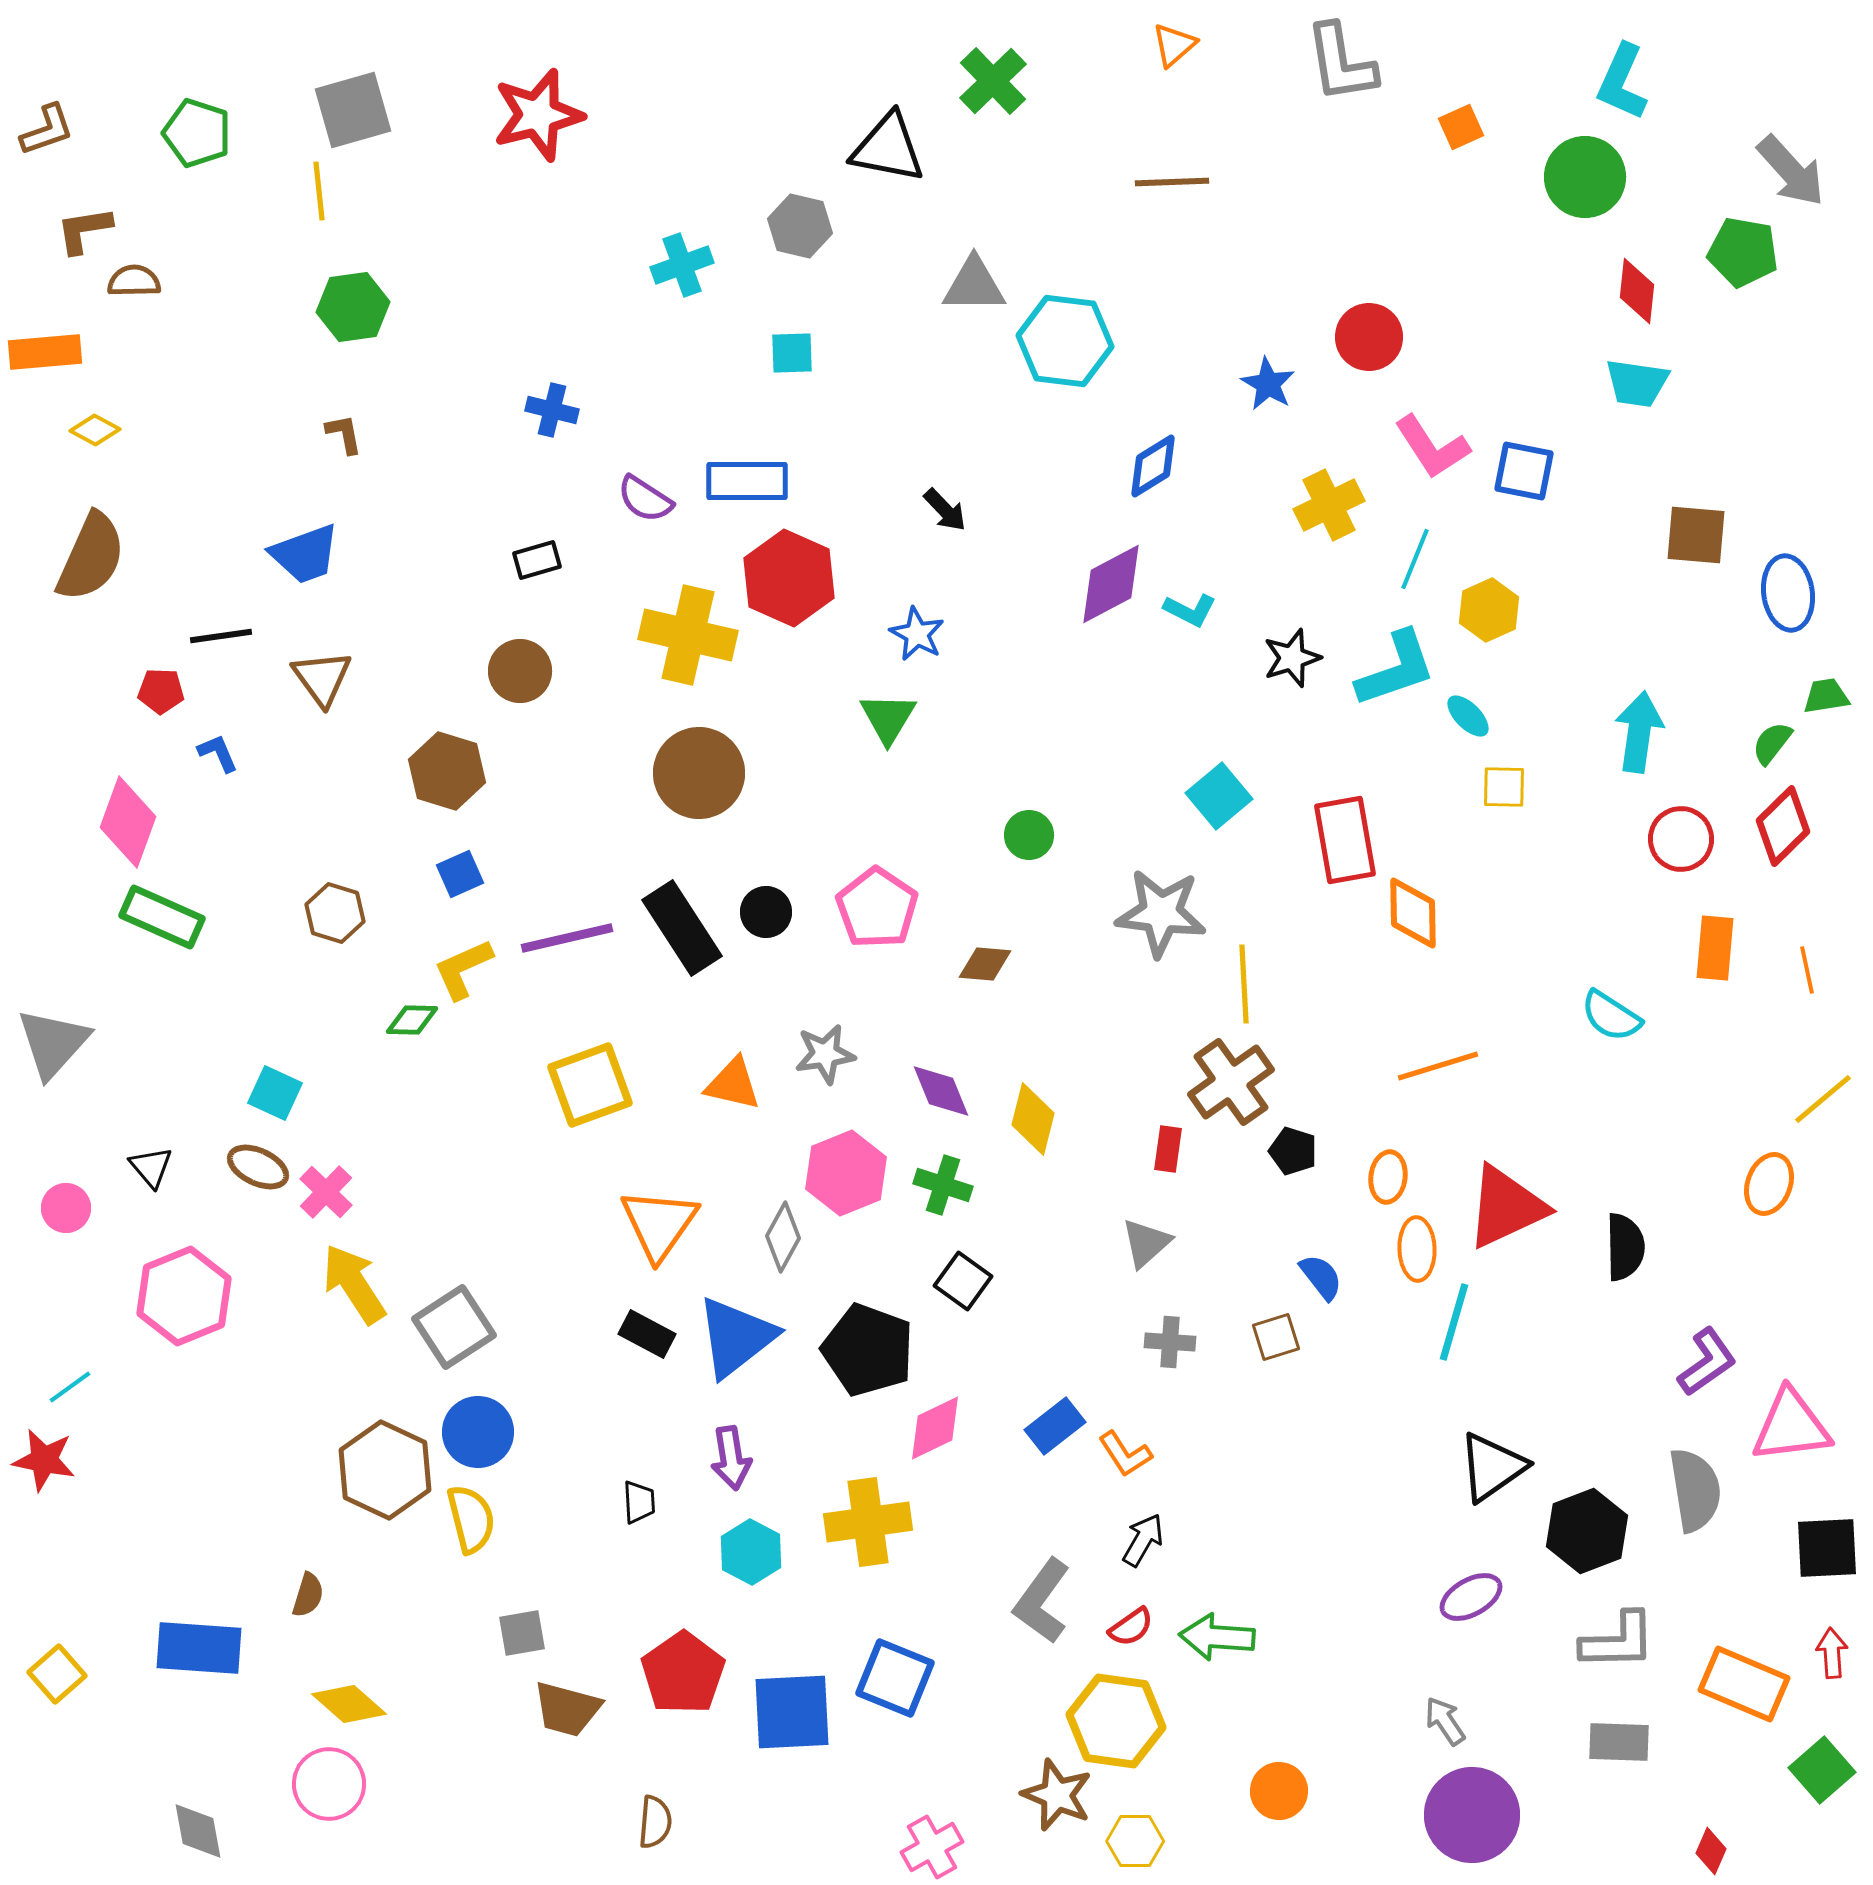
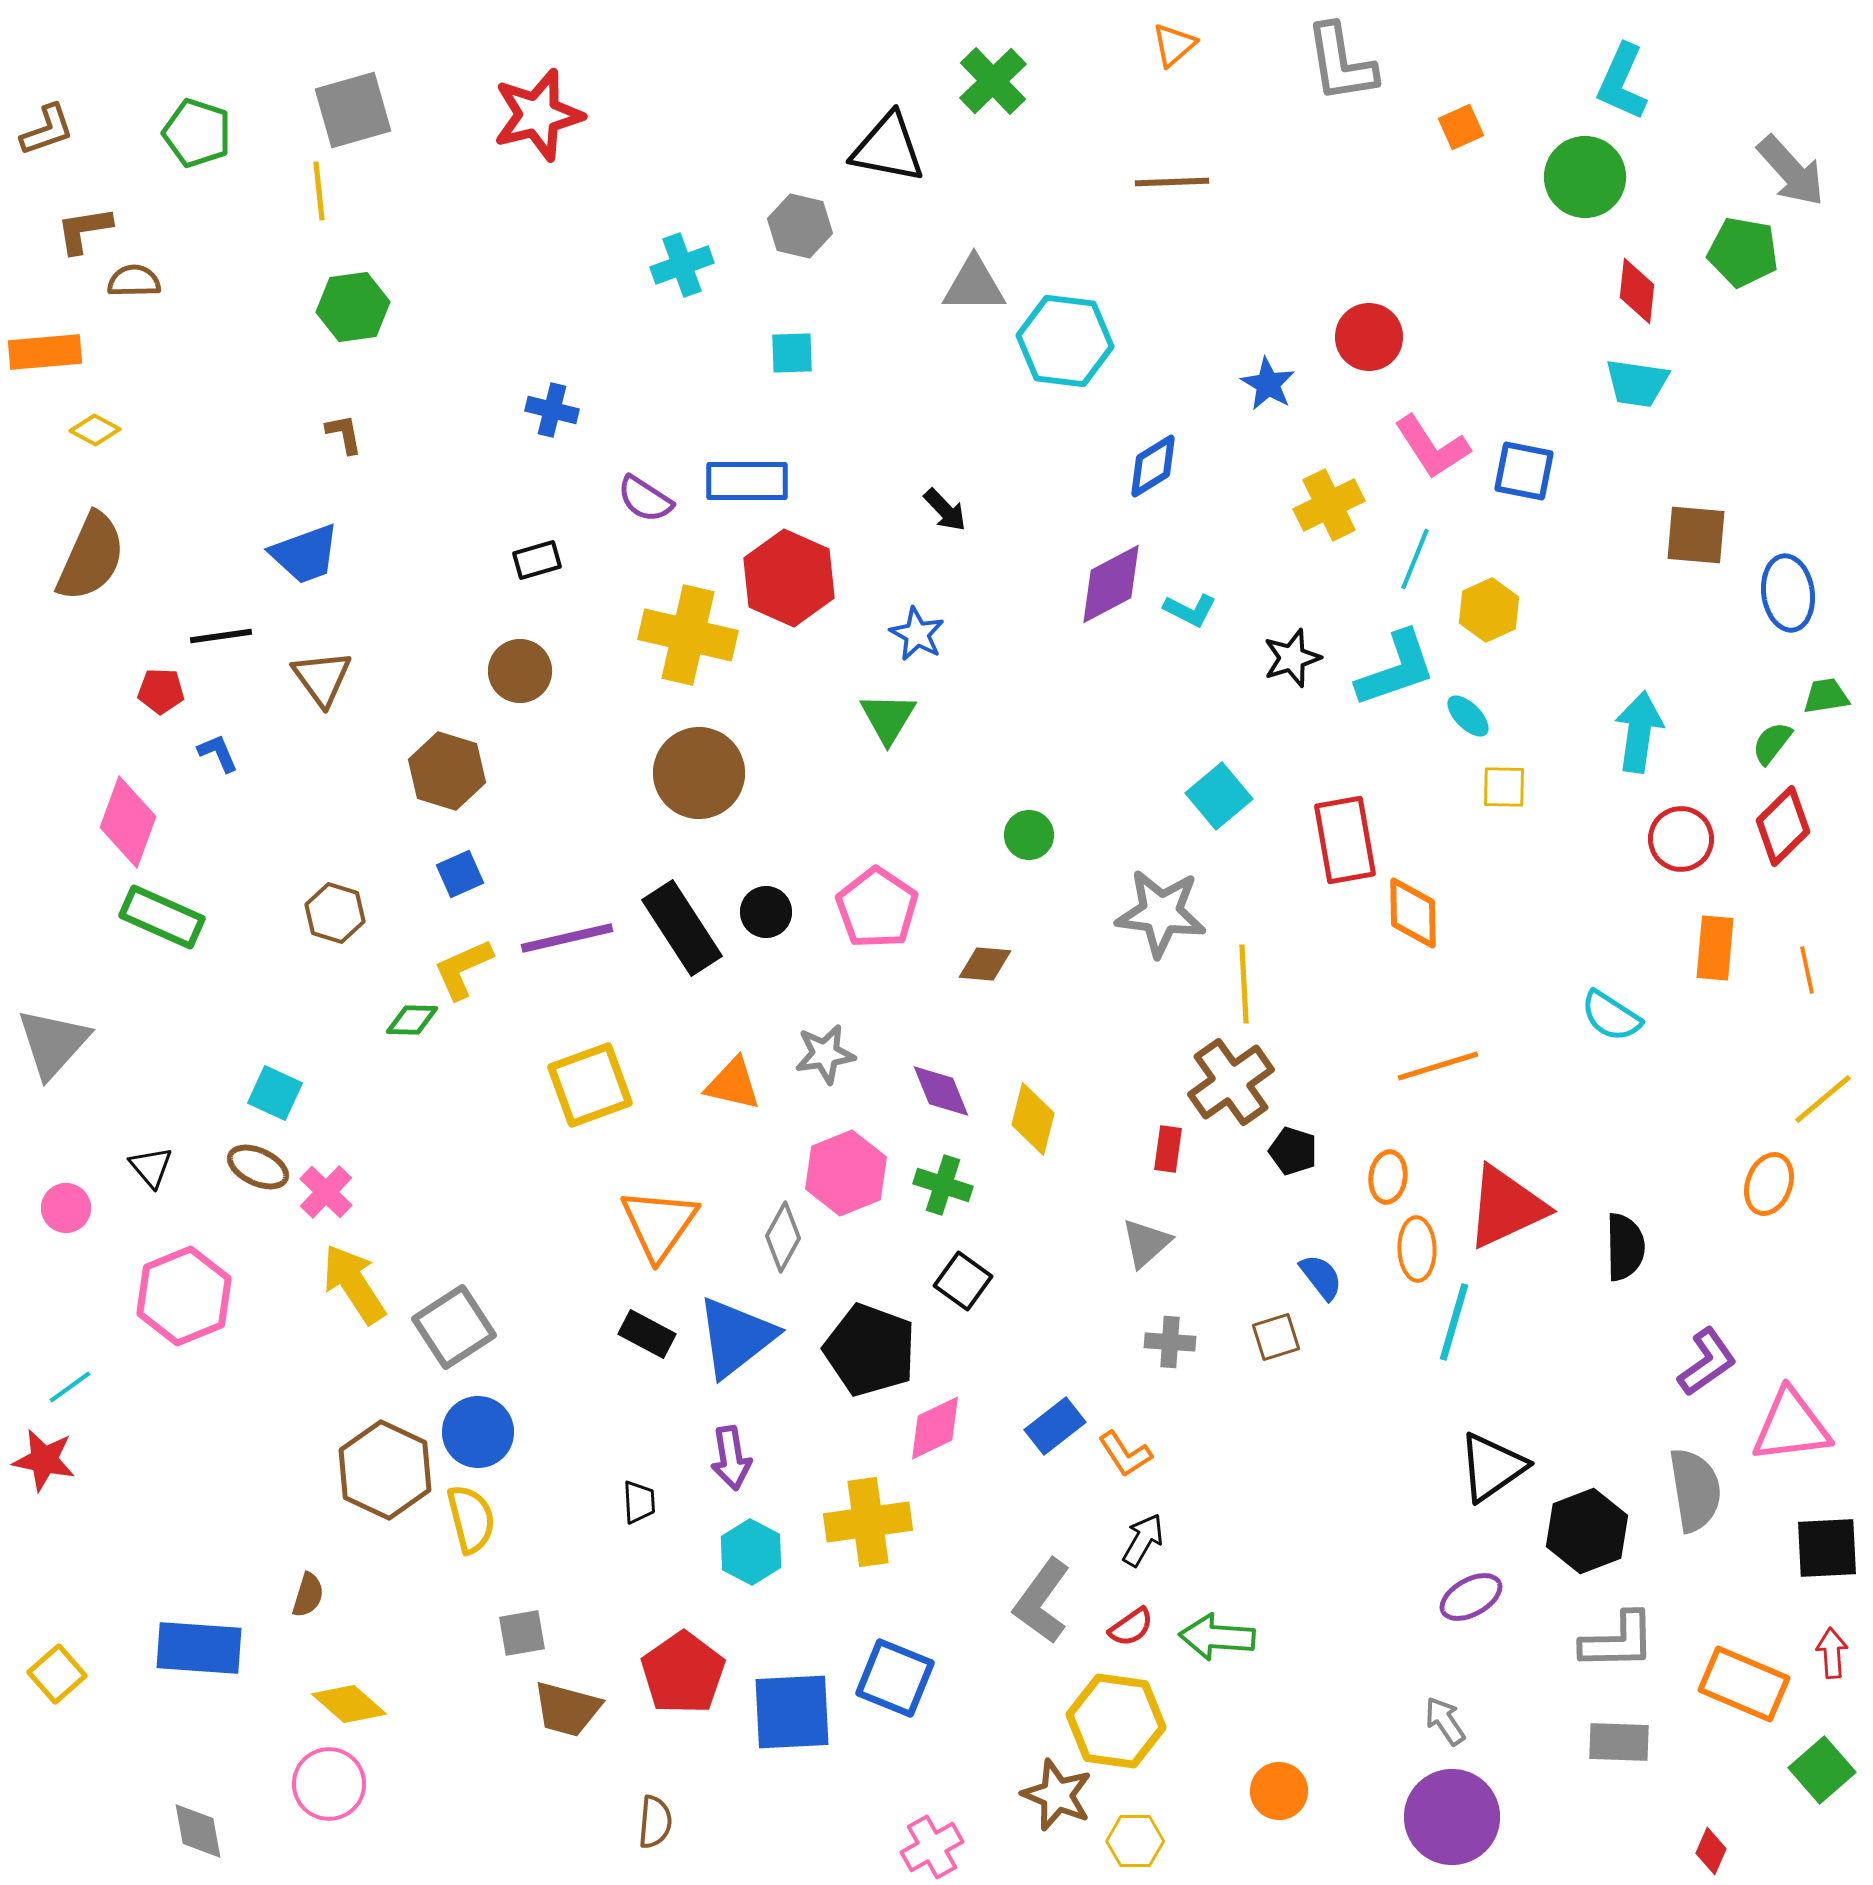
black pentagon at (868, 1350): moved 2 px right
purple circle at (1472, 1815): moved 20 px left, 2 px down
